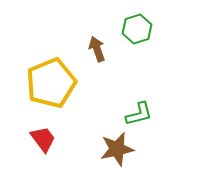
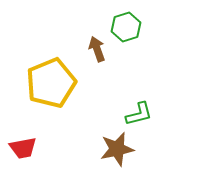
green hexagon: moved 11 px left, 2 px up
red trapezoid: moved 20 px left, 9 px down; rotated 116 degrees clockwise
